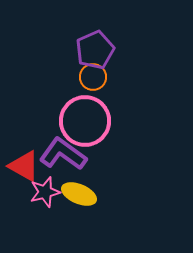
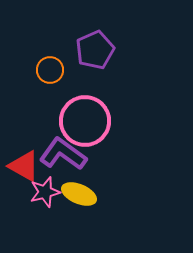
orange circle: moved 43 px left, 7 px up
